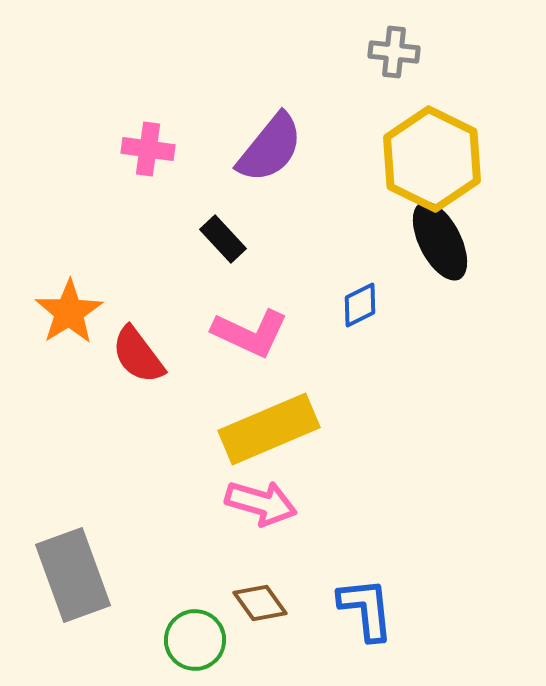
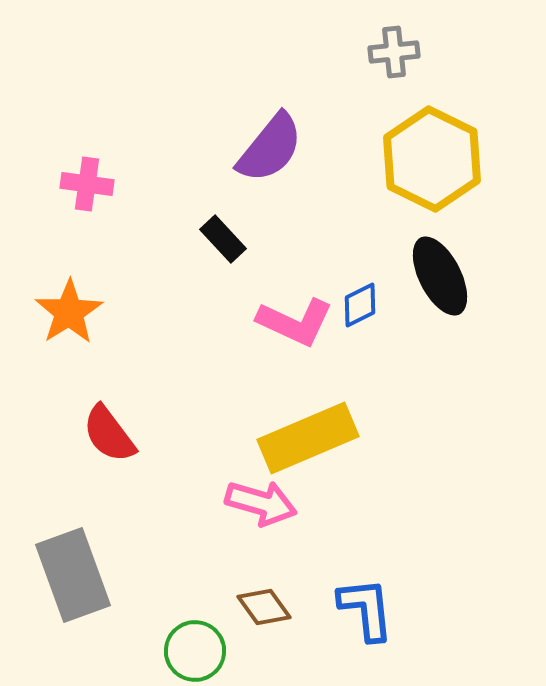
gray cross: rotated 12 degrees counterclockwise
pink cross: moved 61 px left, 35 px down
black ellipse: moved 35 px down
pink L-shape: moved 45 px right, 11 px up
red semicircle: moved 29 px left, 79 px down
yellow rectangle: moved 39 px right, 9 px down
brown diamond: moved 4 px right, 4 px down
green circle: moved 11 px down
